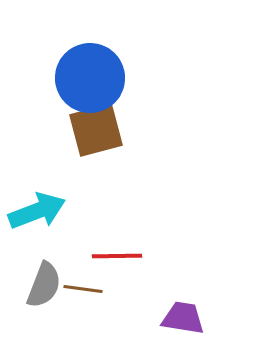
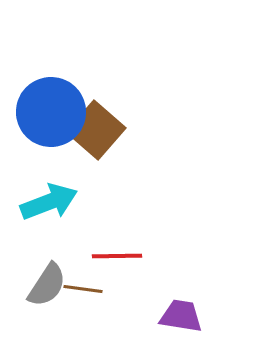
blue circle: moved 39 px left, 34 px down
brown square: rotated 34 degrees counterclockwise
cyan arrow: moved 12 px right, 9 px up
gray semicircle: moved 3 px right; rotated 12 degrees clockwise
purple trapezoid: moved 2 px left, 2 px up
